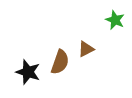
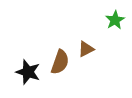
green star: rotated 18 degrees clockwise
